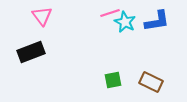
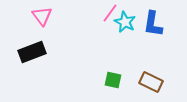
pink line: rotated 36 degrees counterclockwise
blue L-shape: moved 4 px left, 3 px down; rotated 108 degrees clockwise
black rectangle: moved 1 px right
green square: rotated 24 degrees clockwise
